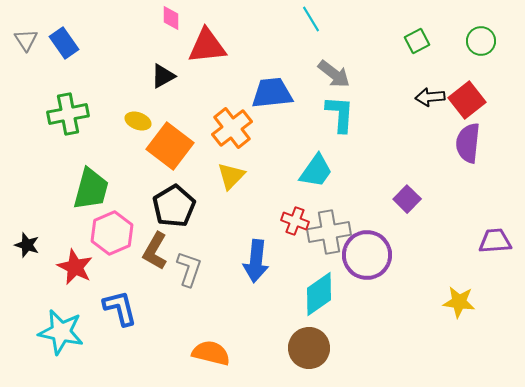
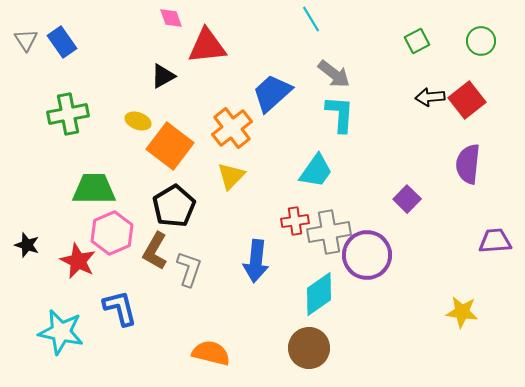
pink diamond: rotated 20 degrees counterclockwise
blue rectangle: moved 2 px left, 1 px up
blue trapezoid: rotated 36 degrees counterclockwise
purple semicircle: moved 21 px down
green trapezoid: moved 3 px right; rotated 105 degrees counterclockwise
red cross: rotated 28 degrees counterclockwise
red star: moved 3 px right, 6 px up
yellow star: moved 3 px right, 10 px down
